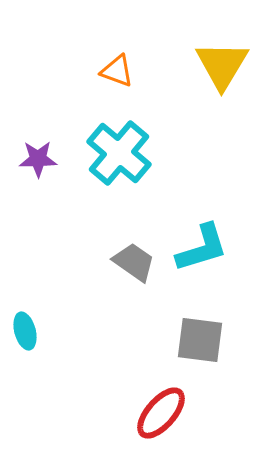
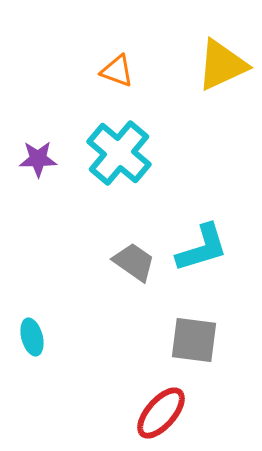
yellow triangle: rotated 34 degrees clockwise
cyan ellipse: moved 7 px right, 6 px down
gray square: moved 6 px left
